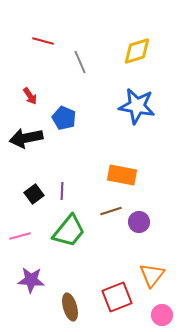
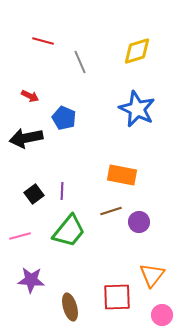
red arrow: rotated 30 degrees counterclockwise
blue star: moved 3 px down; rotated 15 degrees clockwise
red square: rotated 20 degrees clockwise
